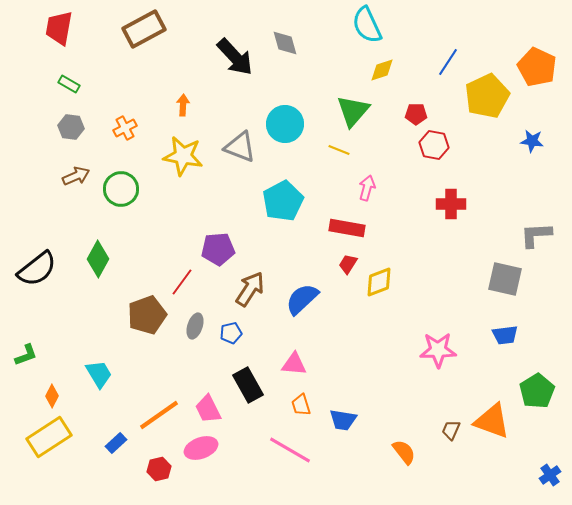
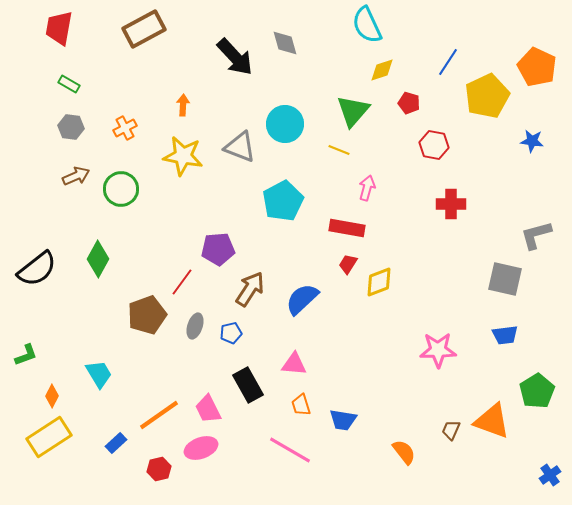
red pentagon at (416, 114): moved 7 px left, 11 px up; rotated 15 degrees clockwise
gray L-shape at (536, 235): rotated 12 degrees counterclockwise
